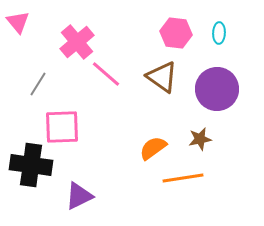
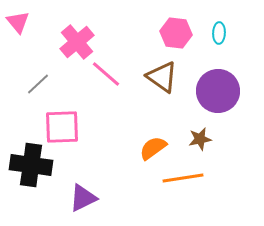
gray line: rotated 15 degrees clockwise
purple circle: moved 1 px right, 2 px down
purple triangle: moved 4 px right, 2 px down
